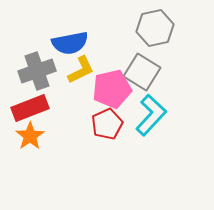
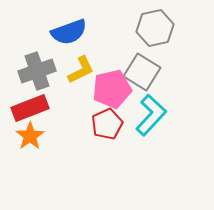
blue semicircle: moved 1 px left, 11 px up; rotated 9 degrees counterclockwise
